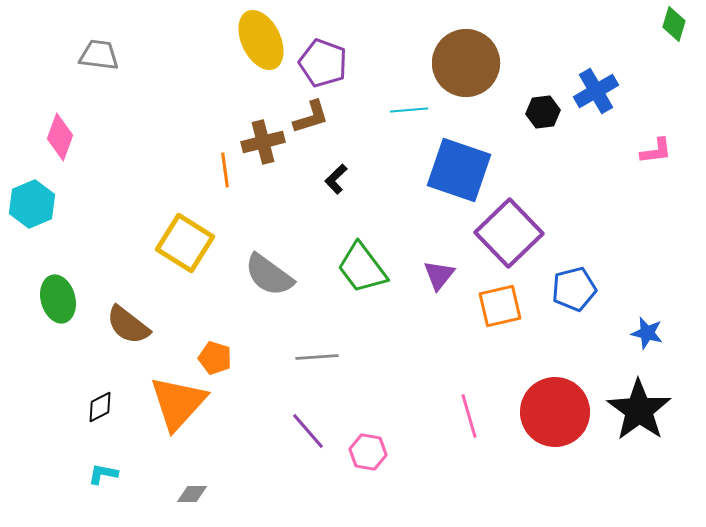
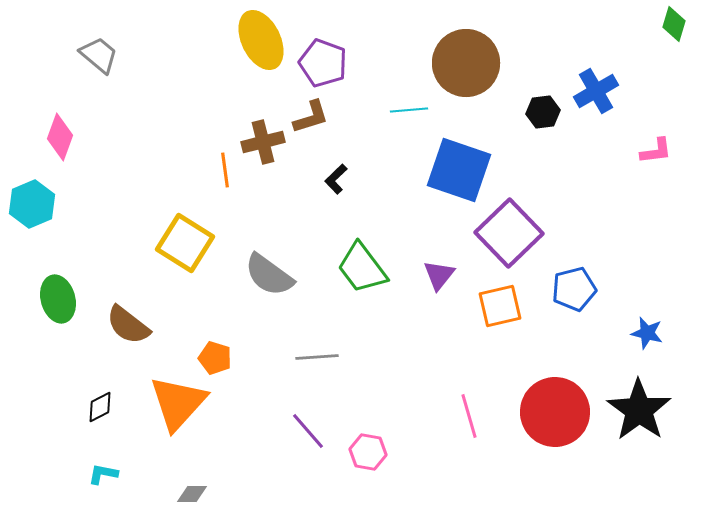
gray trapezoid: rotated 33 degrees clockwise
